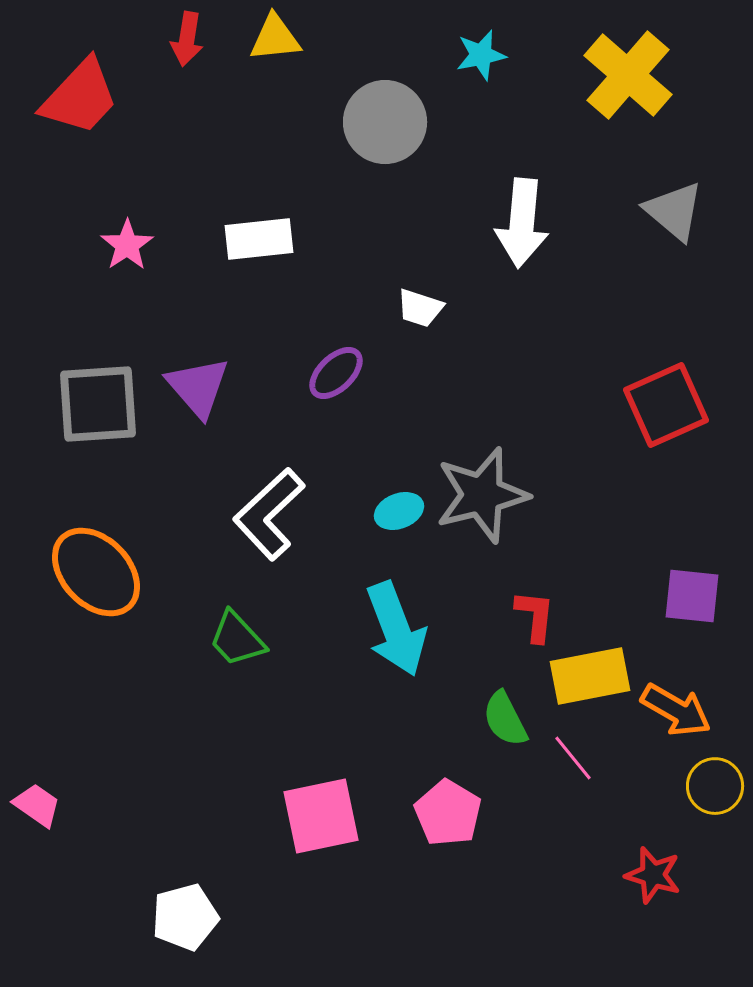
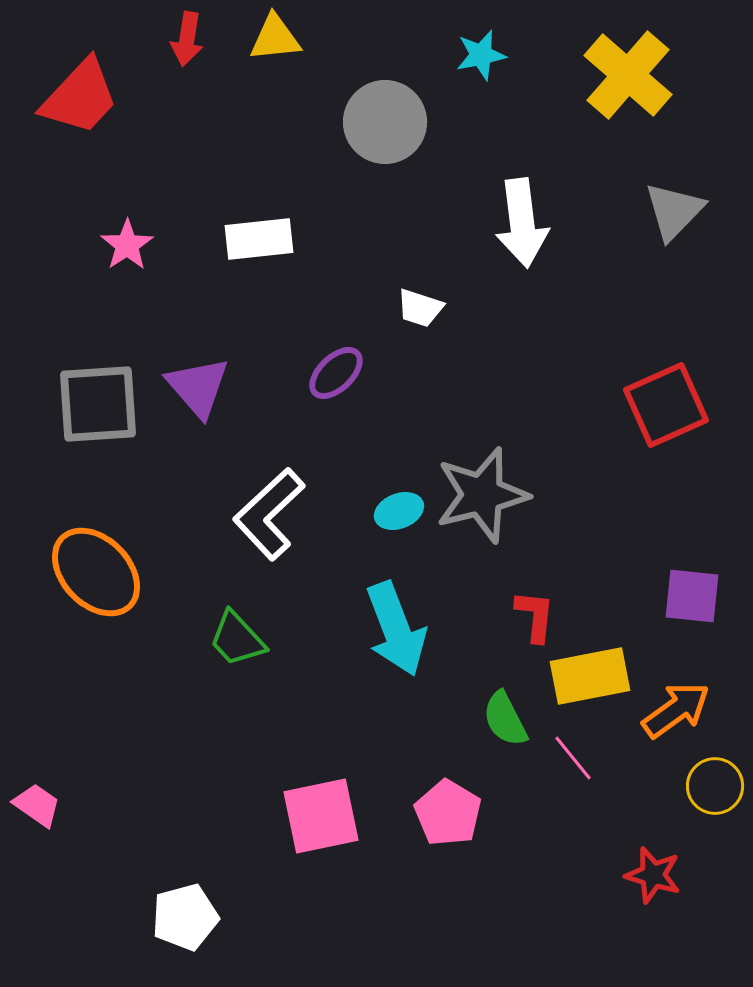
gray triangle: rotated 34 degrees clockwise
white arrow: rotated 12 degrees counterclockwise
orange arrow: rotated 66 degrees counterclockwise
